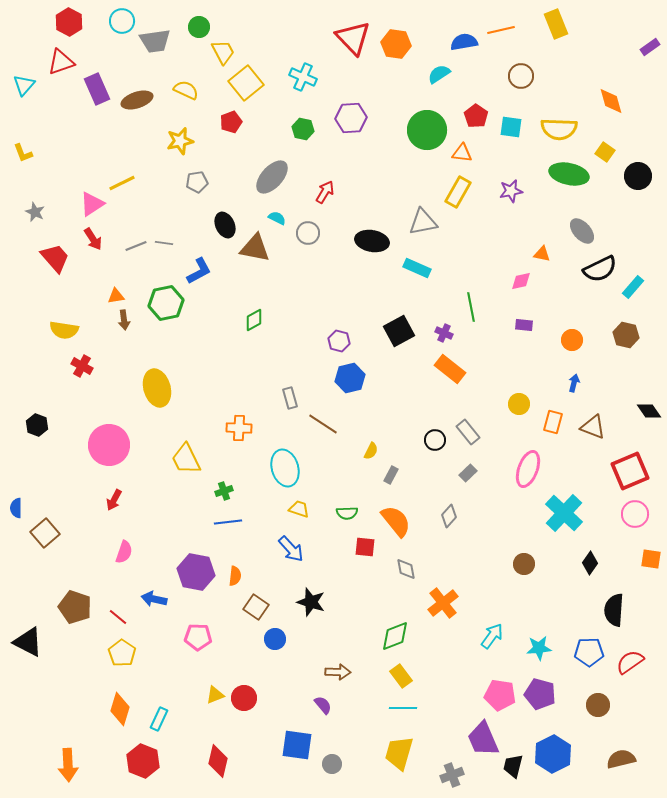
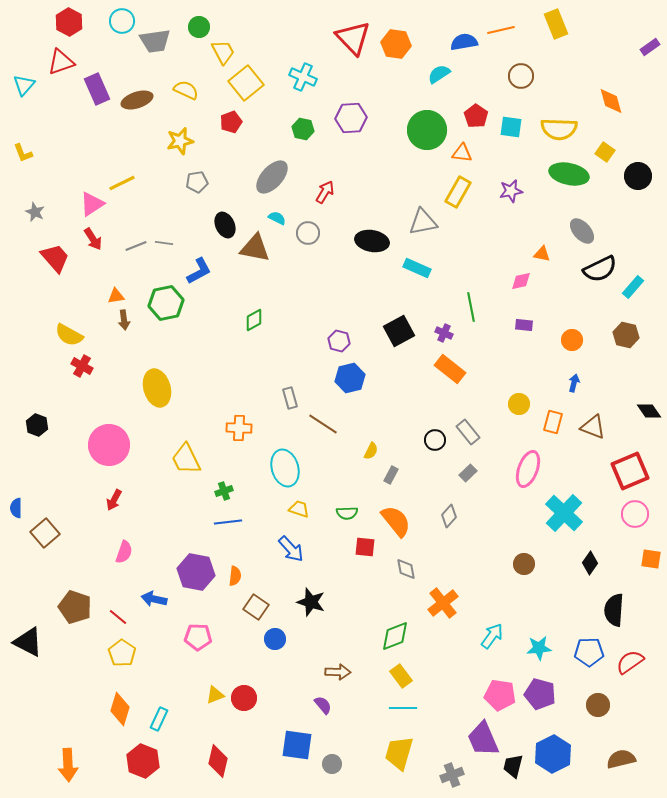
yellow semicircle at (64, 330): moved 5 px right, 5 px down; rotated 20 degrees clockwise
